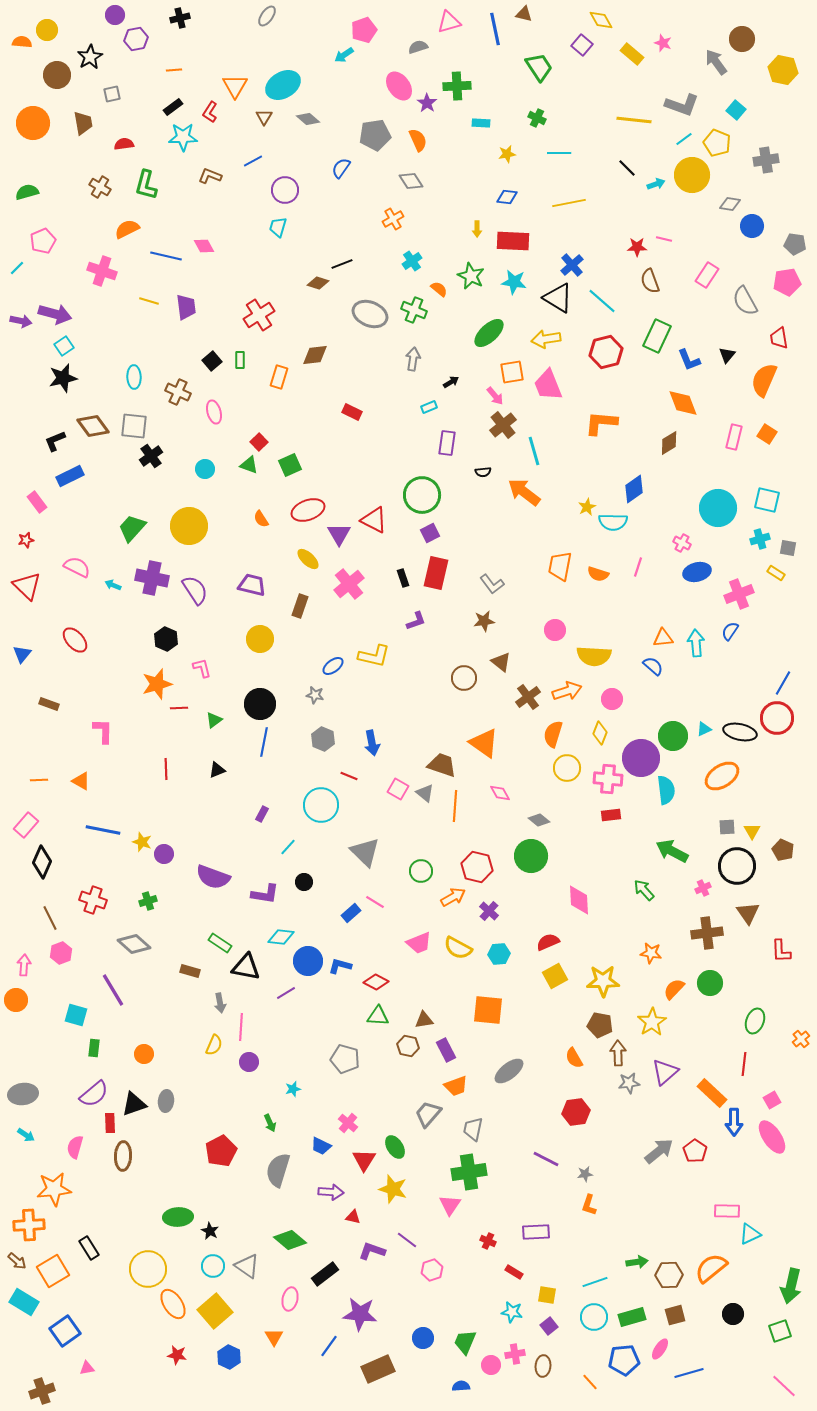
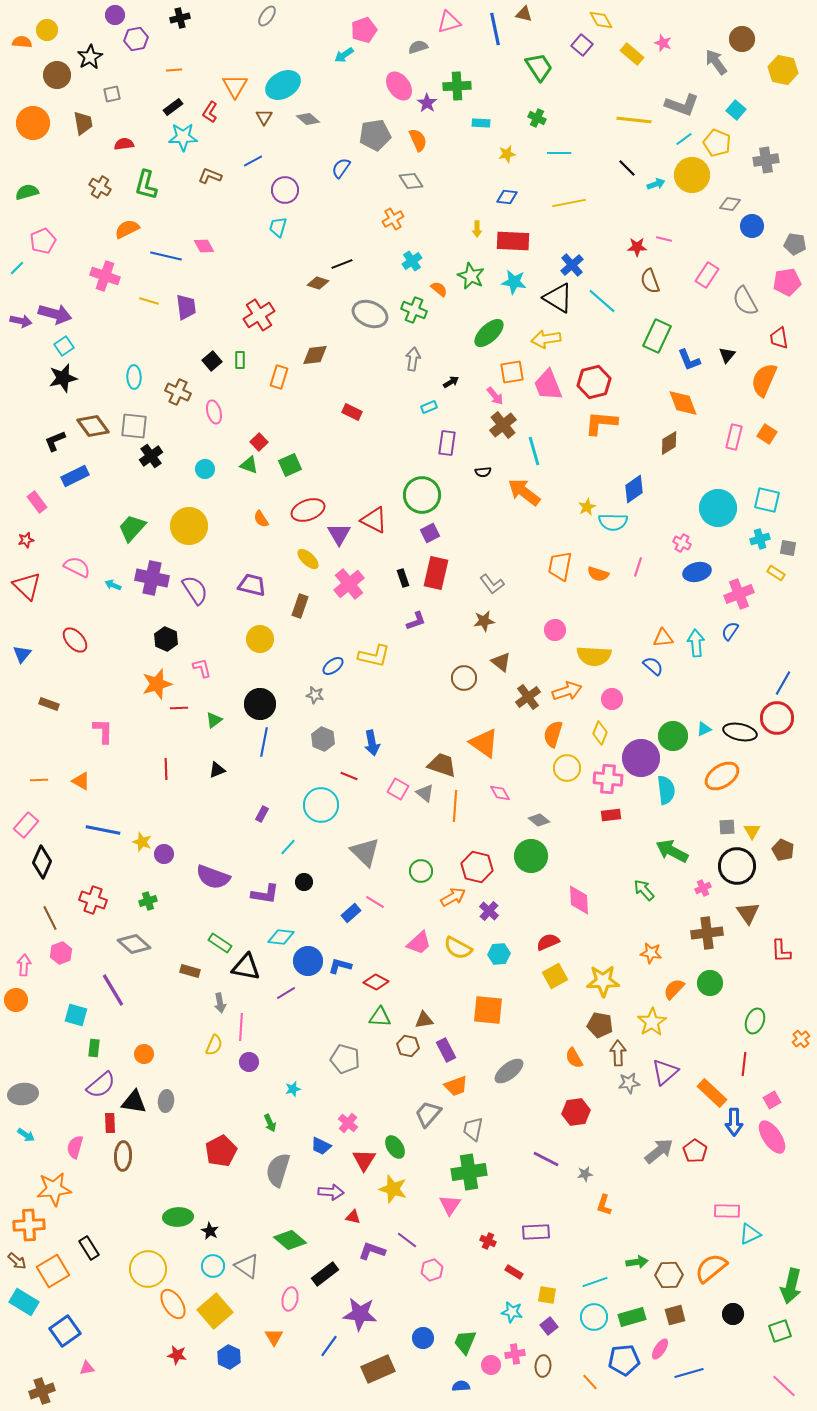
pink cross at (102, 271): moved 3 px right, 5 px down
red hexagon at (606, 352): moved 12 px left, 30 px down
blue rectangle at (70, 476): moved 5 px right
pink trapezoid at (419, 943): rotated 20 degrees counterclockwise
green triangle at (378, 1016): moved 2 px right, 1 px down
purple semicircle at (94, 1094): moved 7 px right, 9 px up
black triangle at (134, 1104): moved 2 px up; rotated 28 degrees clockwise
orange L-shape at (589, 1205): moved 15 px right
